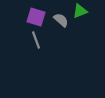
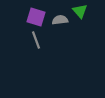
green triangle: rotated 49 degrees counterclockwise
gray semicircle: moved 1 px left; rotated 49 degrees counterclockwise
